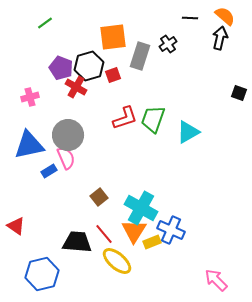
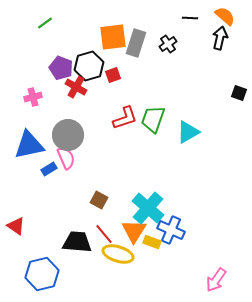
gray rectangle: moved 4 px left, 13 px up
pink cross: moved 3 px right
blue rectangle: moved 2 px up
brown square: moved 3 px down; rotated 24 degrees counterclockwise
cyan cross: moved 7 px right; rotated 12 degrees clockwise
yellow rectangle: rotated 42 degrees clockwise
yellow ellipse: moved 1 px right, 7 px up; rotated 24 degrees counterclockwise
pink arrow: rotated 100 degrees counterclockwise
